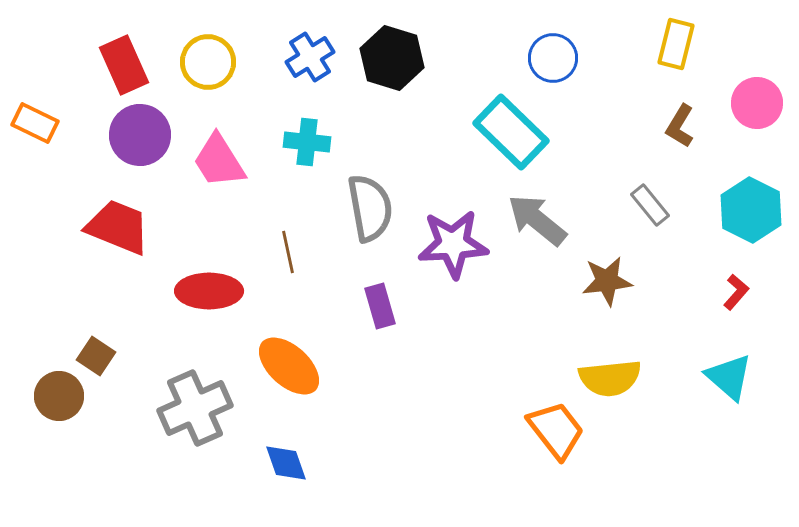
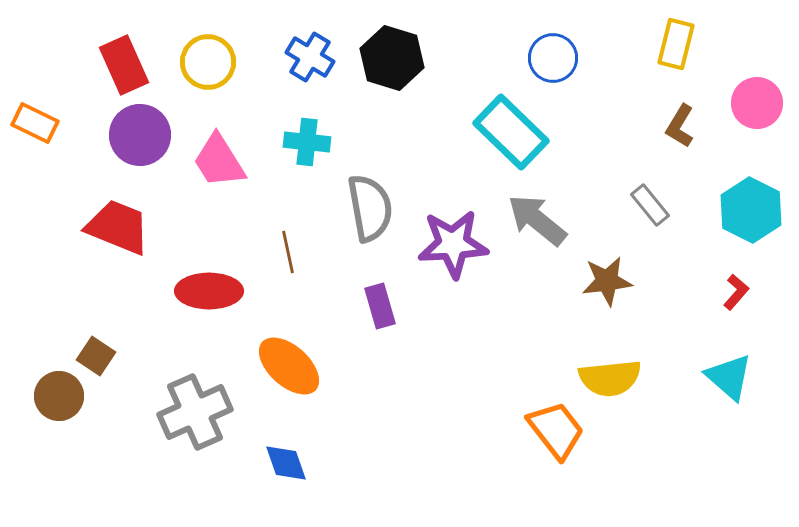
blue cross: rotated 27 degrees counterclockwise
gray cross: moved 4 px down
